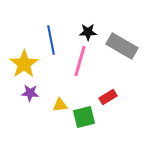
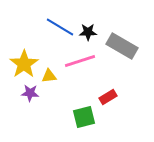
blue line: moved 9 px right, 13 px up; rotated 48 degrees counterclockwise
pink line: rotated 56 degrees clockwise
yellow triangle: moved 11 px left, 29 px up
